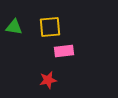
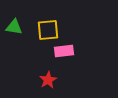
yellow square: moved 2 px left, 3 px down
red star: rotated 18 degrees counterclockwise
